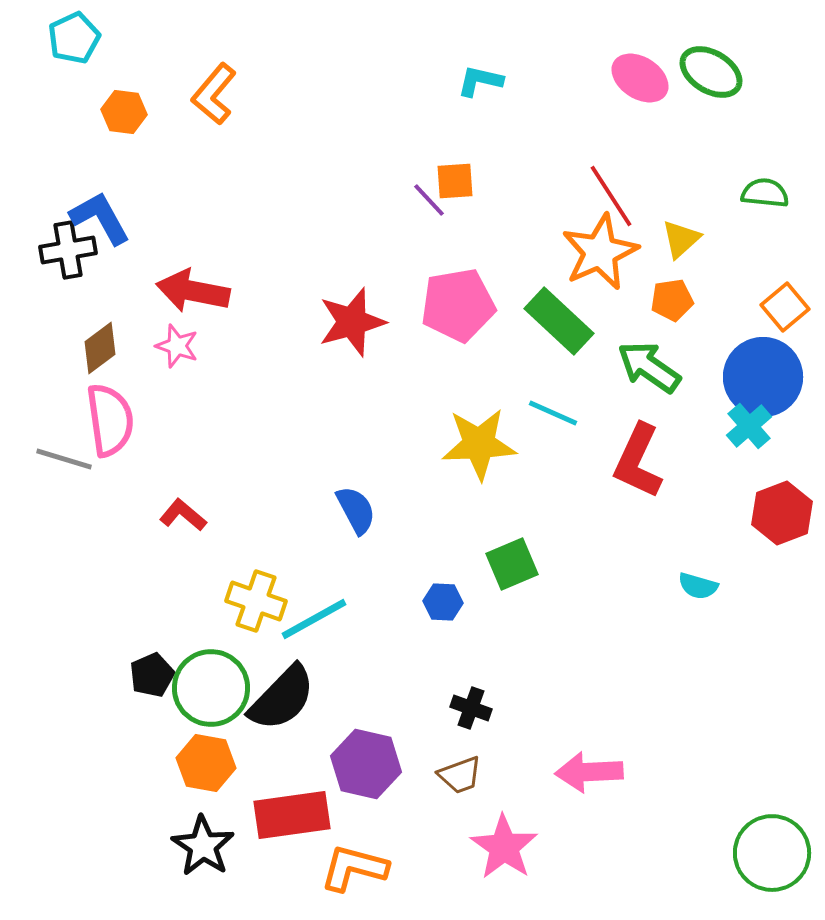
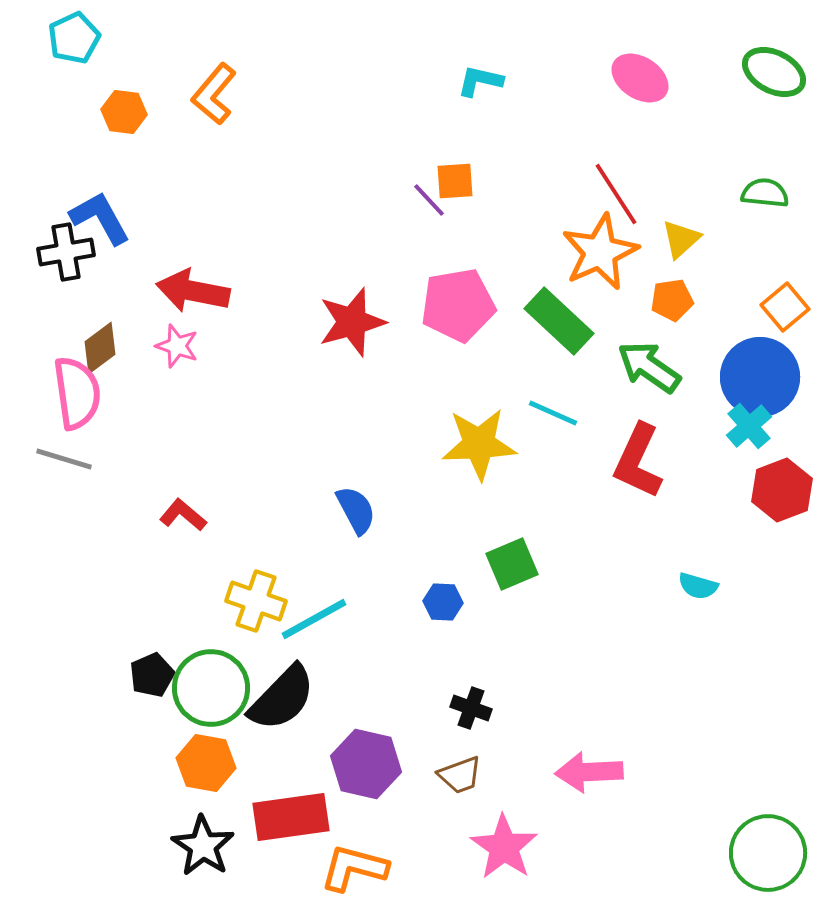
green ellipse at (711, 72): moved 63 px right; rotated 4 degrees counterclockwise
red line at (611, 196): moved 5 px right, 2 px up
black cross at (68, 250): moved 2 px left, 2 px down
blue circle at (763, 377): moved 3 px left
pink semicircle at (110, 420): moved 33 px left, 27 px up
red hexagon at (782, 513): moved 23 px up
red rectangle at (292, 815): moved 1 px left, 2 px down
green circle at (772, 853): moved 4 px left
